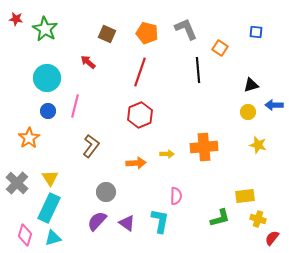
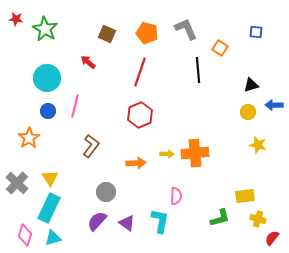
orange cross: moved 9 px left, 6 px down
